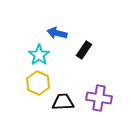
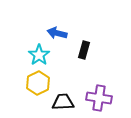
black rectangle: rotated 18 degrees counterclockwise
yellow hexagon: rotated 10 degrees clockwise
